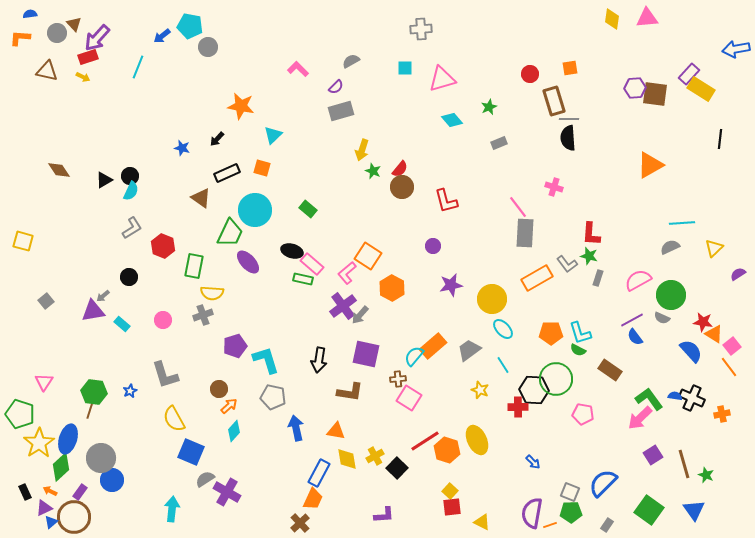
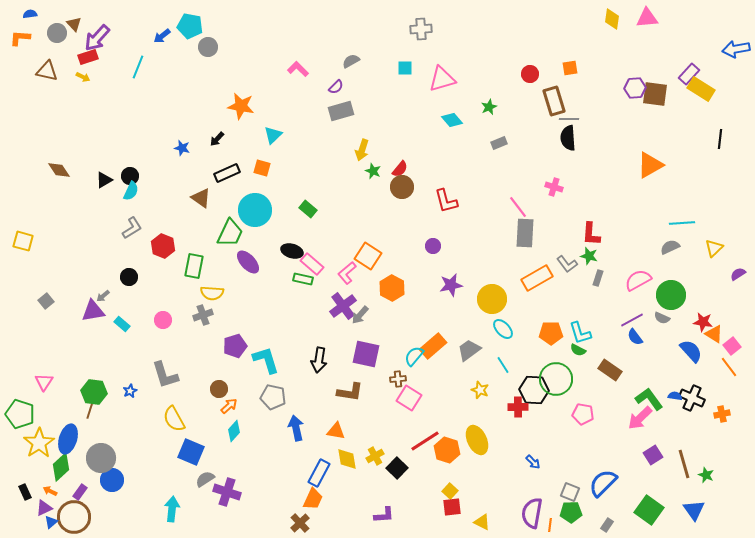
purple cross at (227, 492): rotated 12 degrees counterclockwise
orange line at (550, 525): rotated 64 degrees counterclockwise
